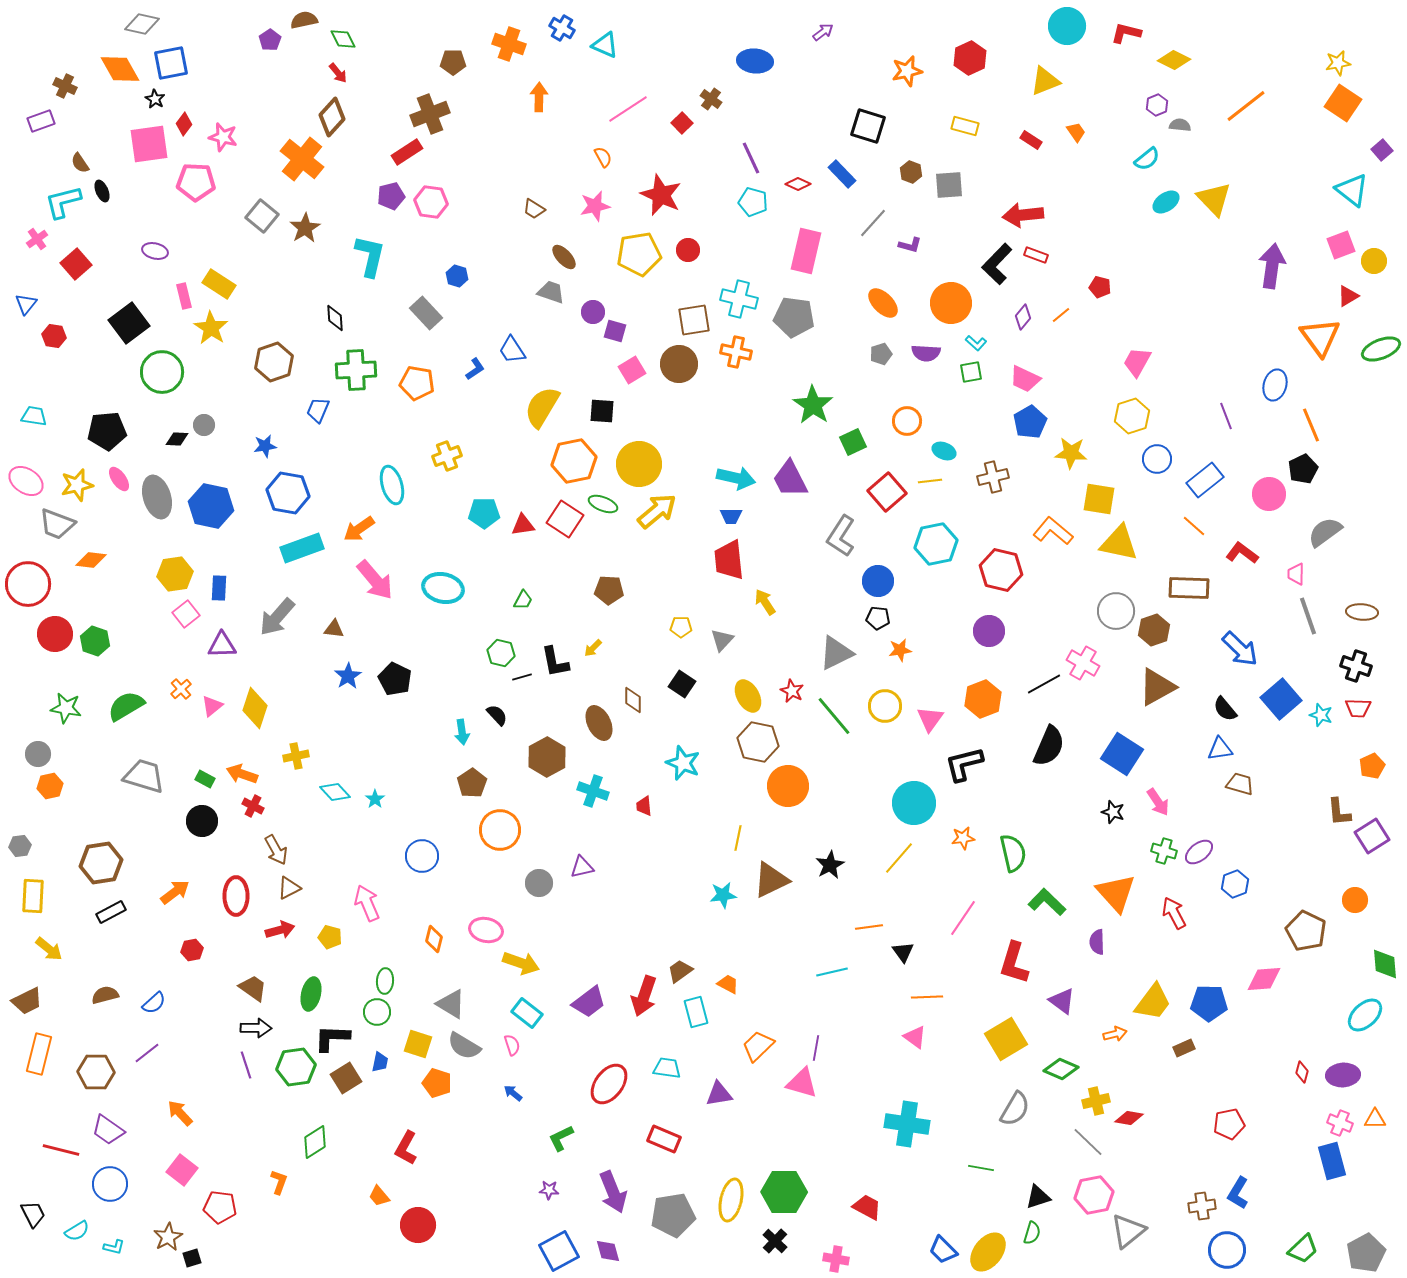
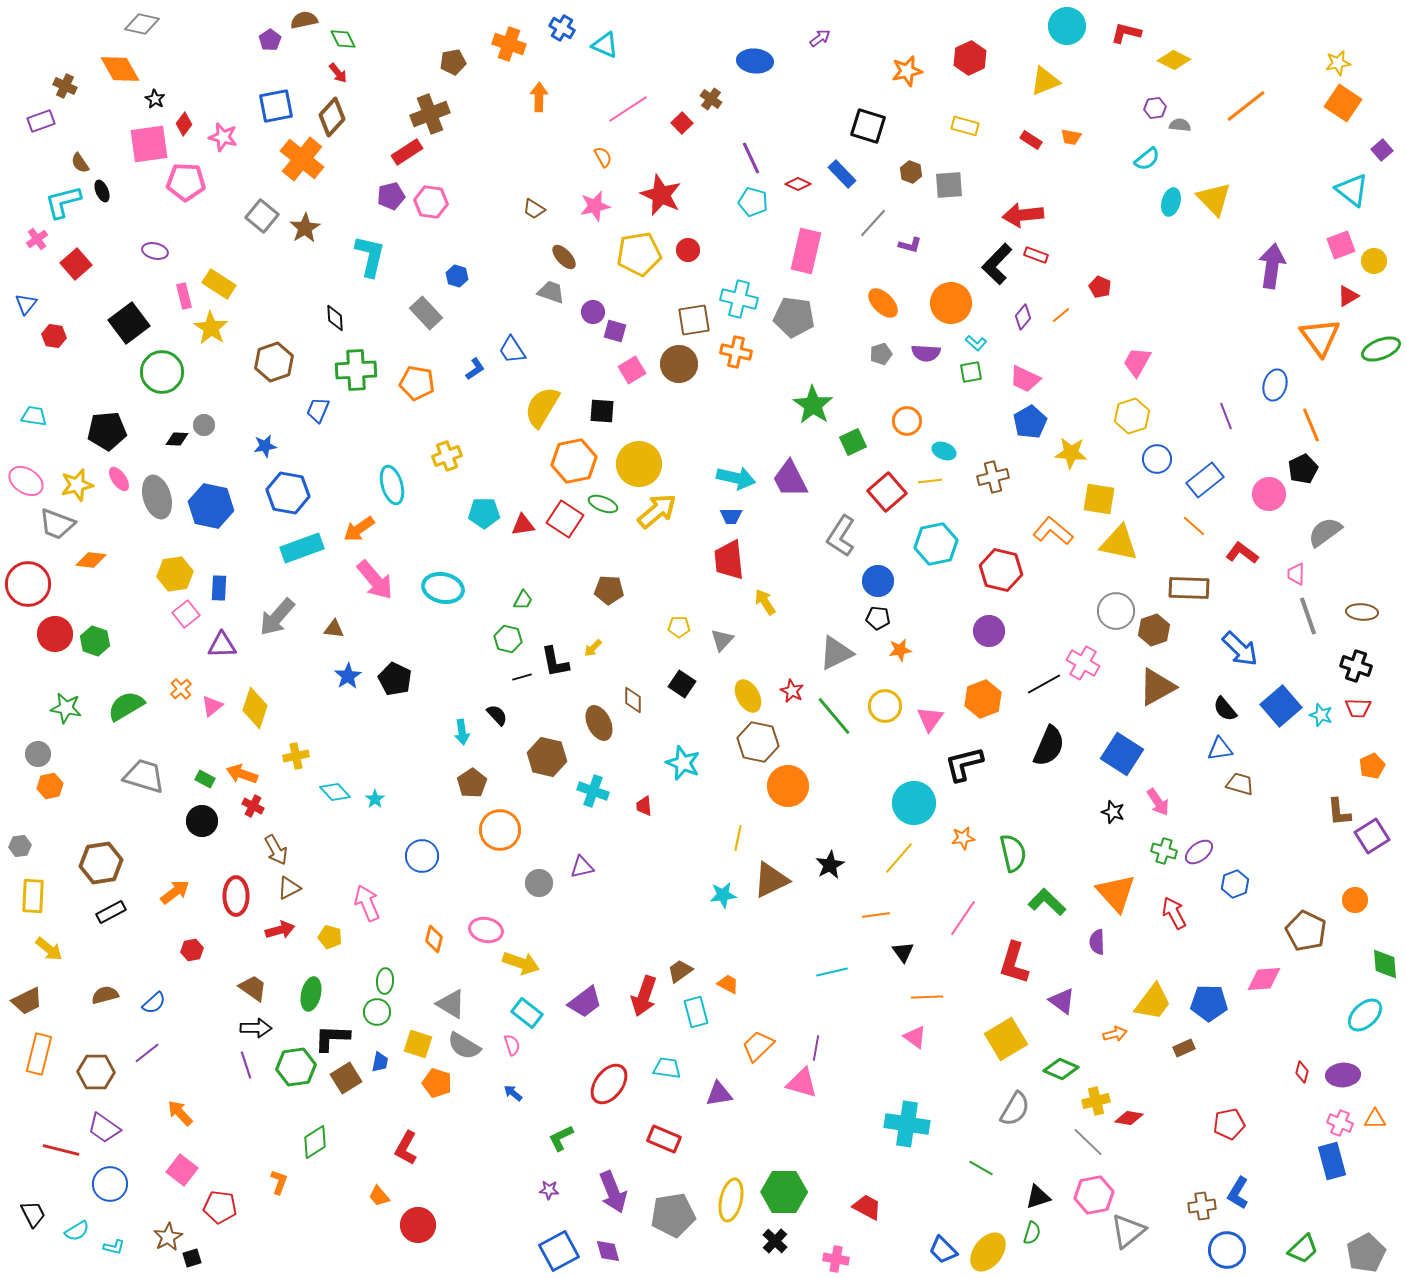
purple arrow at (823, 32): moved 3 px left, 6 px down
brown pentagon at (453, 62): rotated 10 degrees counterclockwise
blue square at (171, 63): moved 105 px right, 43 px down
purple hexagon at (1157, 105): moved 2 px left, 3 px down; rotated 15 degrees clockwise
orange trapezoid at (1076, 132): moved 5 px left, 5 px down; rotated 135 degrees clockwise
pink pentagon at (196, 182): moved 10 px left
cyan ellipse at (1166, 202): moved 5 px right; rotated 40 degrees counterclockwise
red pentagon at (1100, 287): rotated 10 degrees clockwise
yellow pentagon at (681, 627): moved 2 px left
green hexagon at (501, 653): moved 7 px right, 14 px up
blue square at (1281, 699): moved 7 px down
brown hexagon at (547, 757): rotated 18 degrees counterclockwise
orange line at (869, 927): moved 7 px right, 12 px up
purple trapezoid at (589, 1002): moved 4 px left
purple trapezoid at (108, 1130): moved 4 px left, 2 px up
green line at (981, 1168): rotated 20 degrees clockwise
